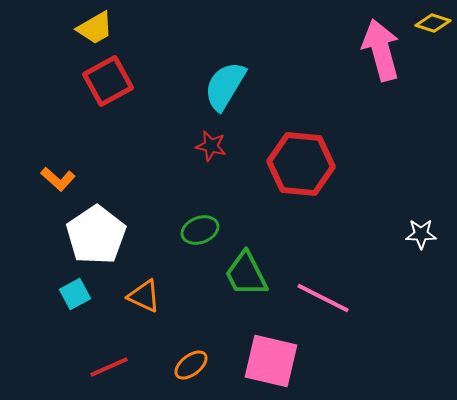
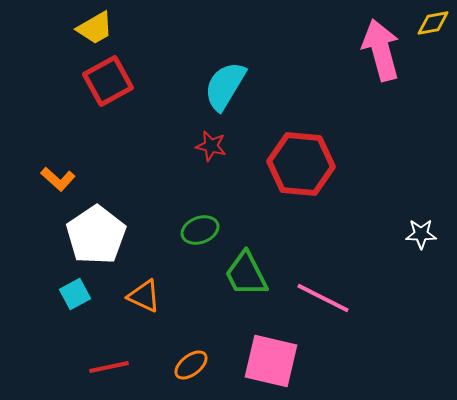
yellow diamond: rotated 28 degrees counterclockwise
red line: rotated 12 degrees clockwise
